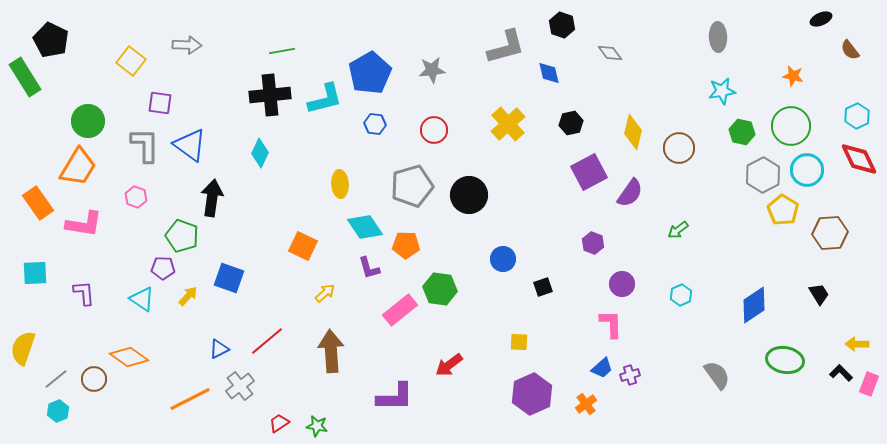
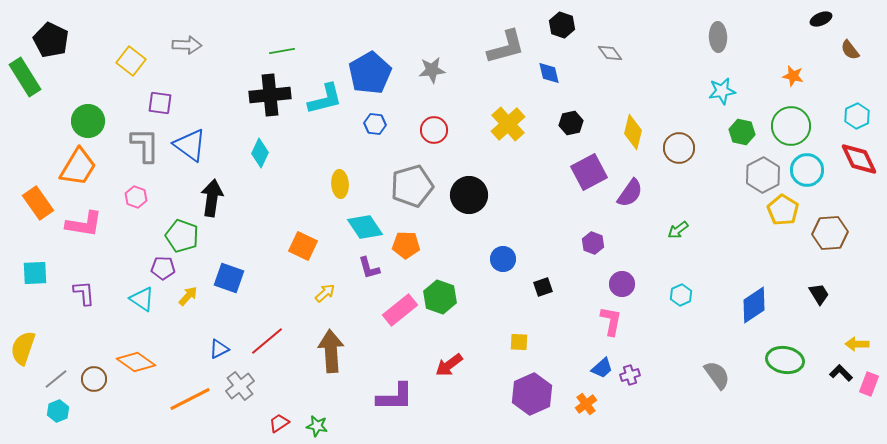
green hexagon at (440, 289): moved 8 px down; rotated 12 degrees clockwise
pink L-shape at (611, 324): moved 3 px up; rotated 12 degrees clockwise
orange diamond at (129, 357): moved 7 px right, 5 px down
